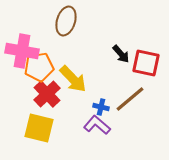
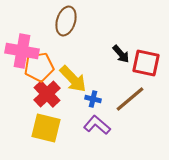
blue cross: moved 8 px left, 8 px up
yellow square: moved 7 px right
